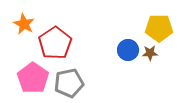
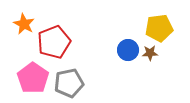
yellow pentagon: rotated 8 degrees counterclockwise
red pentagon: moved 1 px left, 1 px up; rotated 12 degrees clockwise
